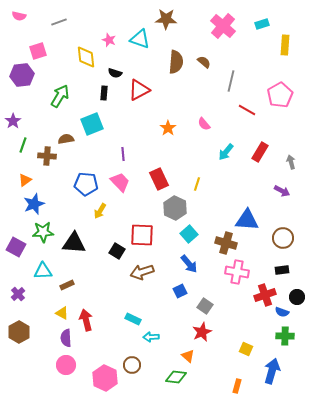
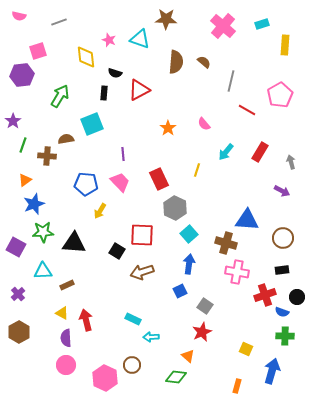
yellow line at (197, 184): moved 14 px up
blue arrow at (189, 264): rotated 132 degrees counterclockwise
